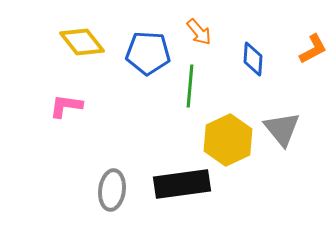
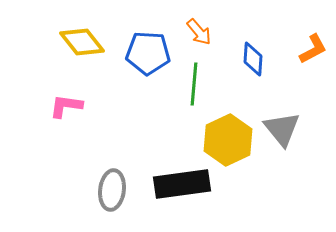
green line: moved 4 px right, 2 px up
